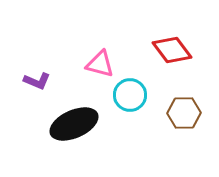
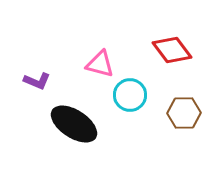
black ellipse: rotated 57 degrees clockwise
